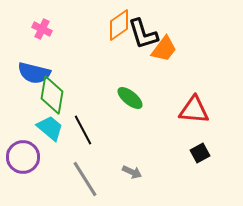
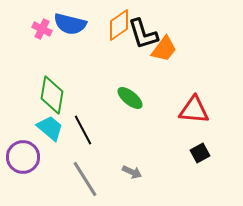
blue semicircle: moved 36 px right, 49 px up
